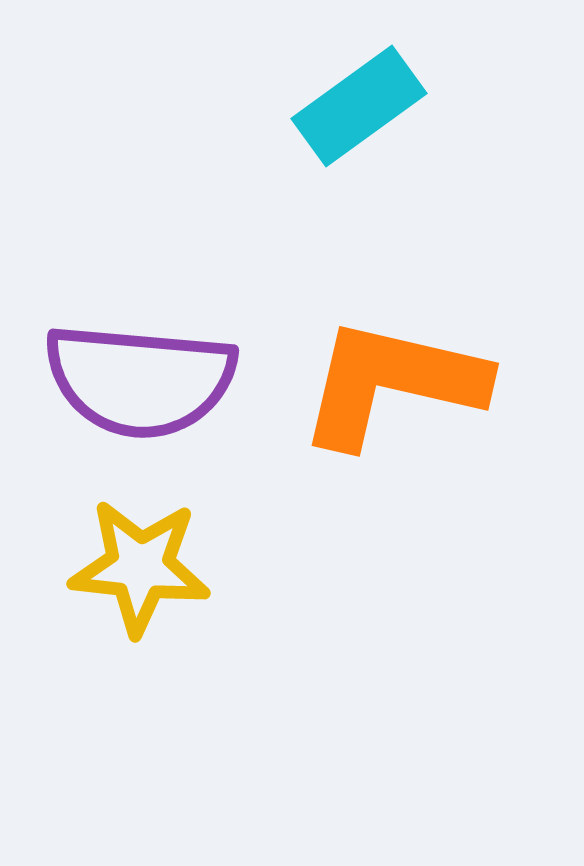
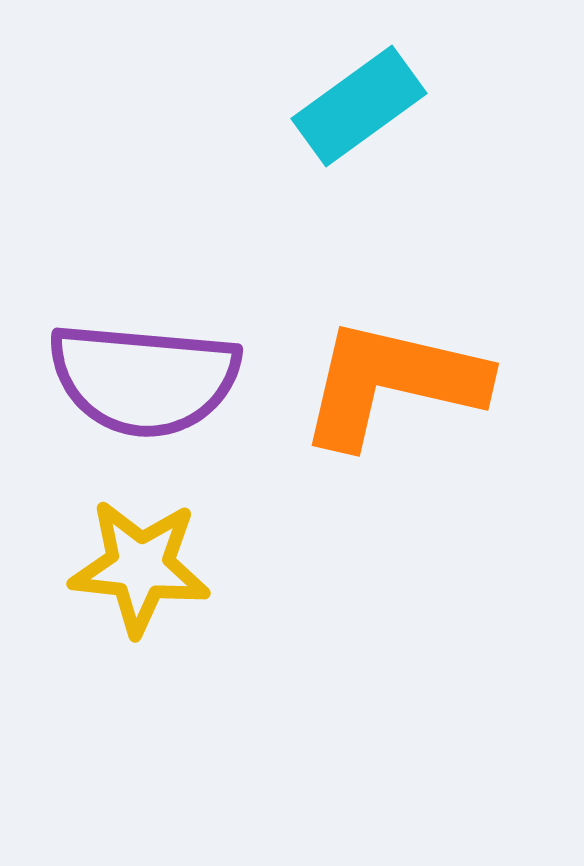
purple semicircle: moved 4 px right, 1 px up
